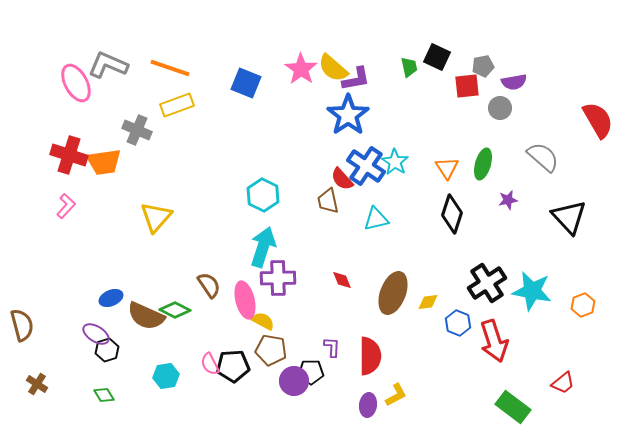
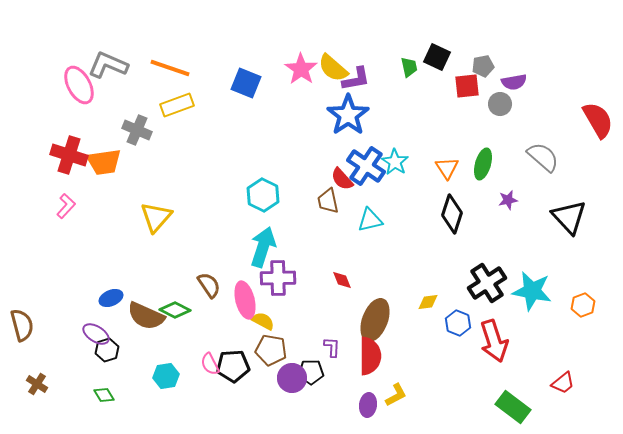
pink ellipse at (76, 83): moved 3 px right, 2 px down
gray circle at (500, 108): moved 4 px up
cyan triangle at (376, 219): moved 6 px left, 1 px down
brown ellipse at (393, 293): moved 18 px left, 27 px down
purple circle at (294, 381): moved 2 px left, 3 px up
